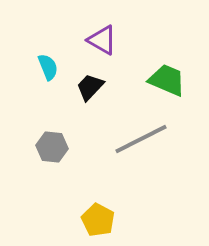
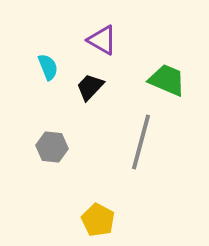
gray line: moved 3 px down; rotated 48 degrees counterclockwise
